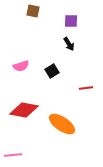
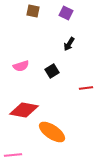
purple square: moved 5 px left, 8 px up; rotated 24 degrees clockwise
black arrow: rotated 64 degrees clockwise
orange ellipse: moved 10 px left, 8 px down
